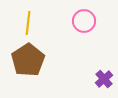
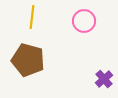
yellow line: moved 4 px right, 6 px up
brown pentagon: rotated 24 degrees counterclockwise
